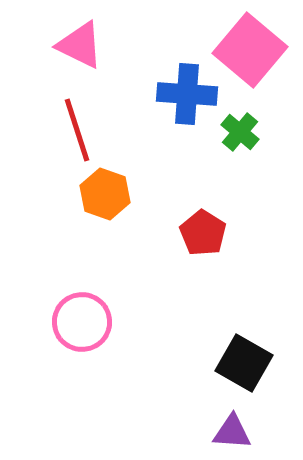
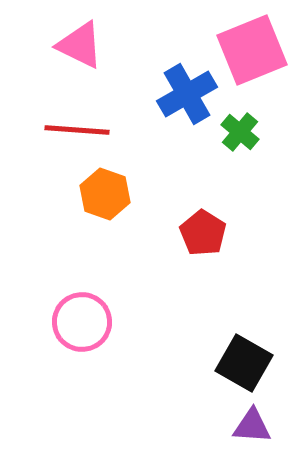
pink square: moved 2 px right; rotated 28 degrees clockwise
blue cross: rotated 34 degrees counterclockwise
red line: rotated 68 degrees counterclockwise
purple triangle: moved 20 px right, 6 px up
